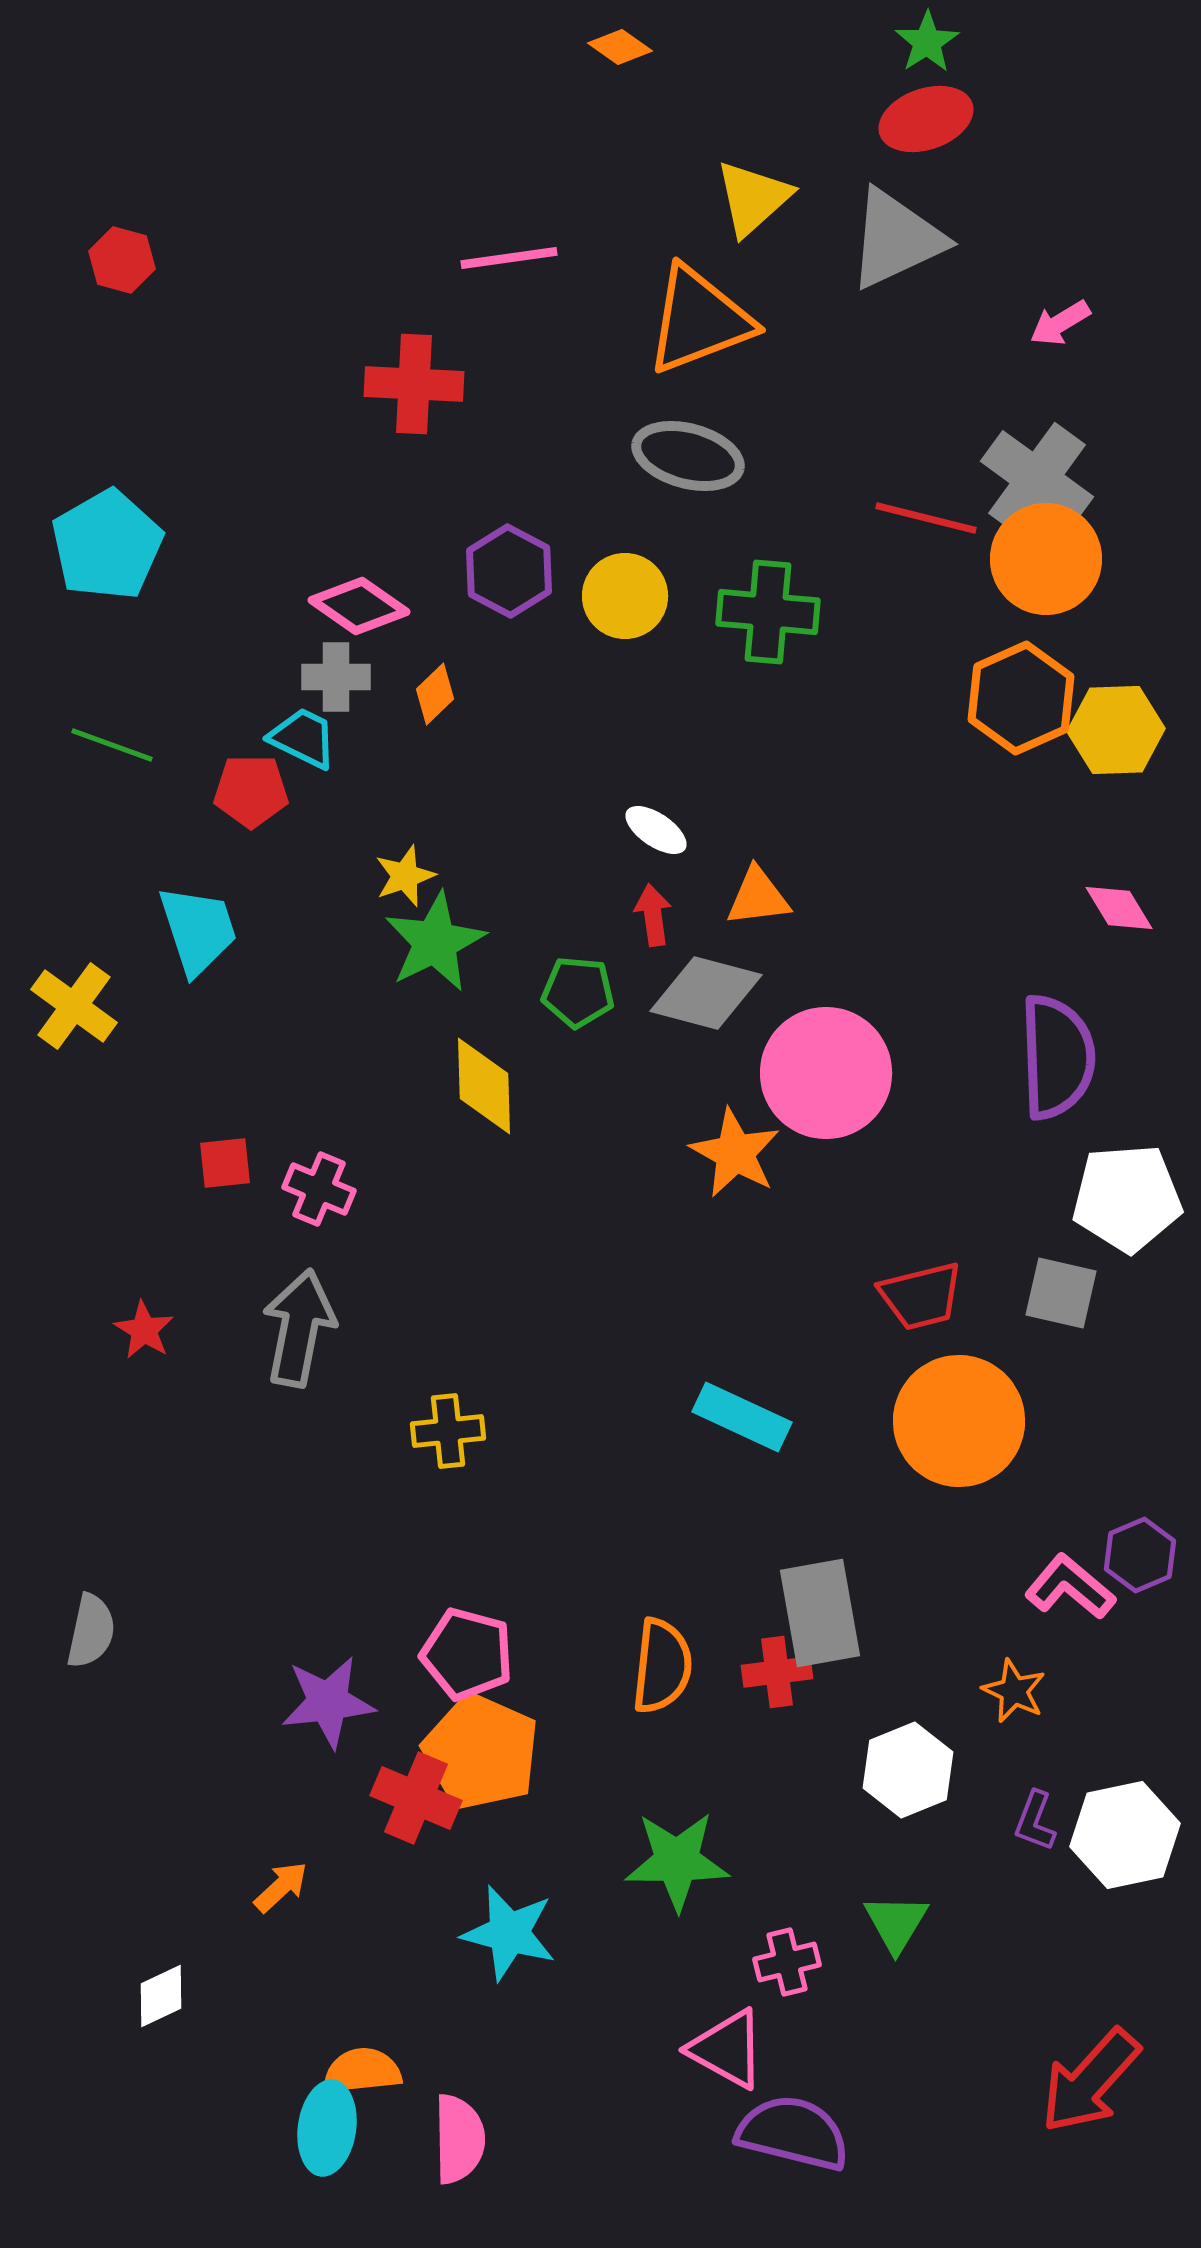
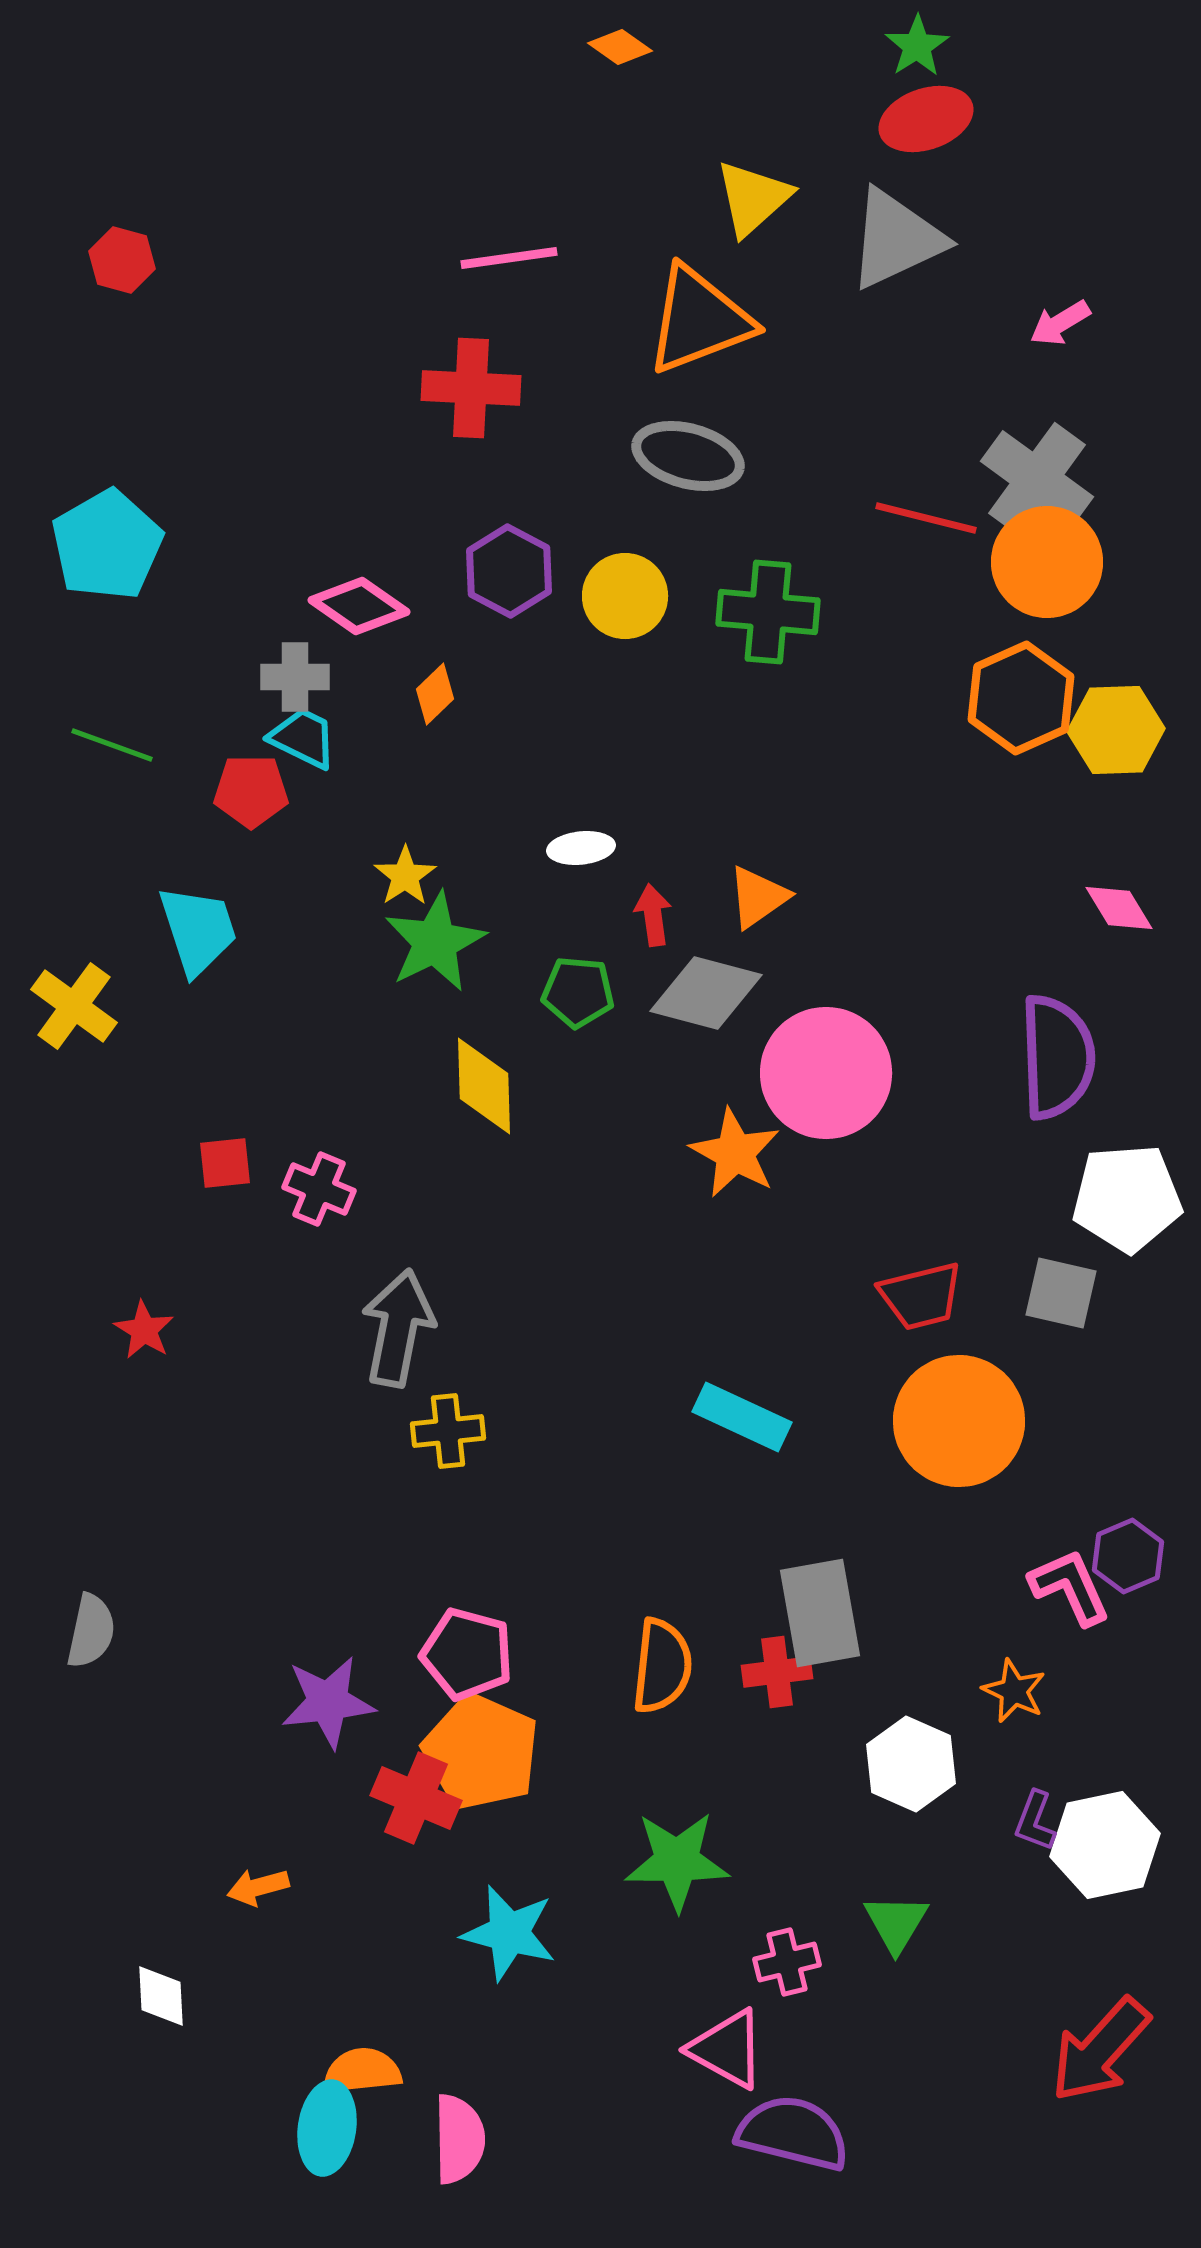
green star at (927, 42): moved 10 px left, 4 px down
red cross at (414, 384): moved 57 px right, 4 px down
orange circle at (1046, 559): moved 1 px right, 3 px down
gray cross at (336, 677): moved 41 px left
white ellipse at (656, 830): moved 75 px left, 18 px down; rotated 40 degrees counterclockwise
yellow star at (405, 876): rotated 14 degrees counterclockwise
orange triangle at (758, 897): rotated 28 degrees counterclockwise
gray arrow at (299, 1328): moved 99 px right
purple hexagon at (1140, 1555): moved 12 px left, 1 px down
pink L-shape at (1070, 1587): rotated 26 degrees clockwise
white hexagon at (908, 1770): moved 3 px right, 6 px up; rotated 14 degrees counterclockwise
white hexagon at (1125, 1835): moved 20 px left, 10 px down
orange arrow at (281, 1887): moved 23 px left; rotated 152 degrees counterclockwise
white diamond at (161, 1996): rotated 68 degrees counterclockwise
red arrow at (1090, 2081): moved 10 px right, 31 px up
